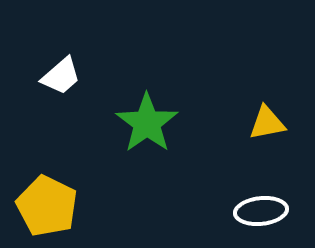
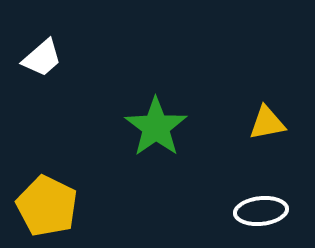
white trapezoid: moved 19 px left, 18 px up
green star: moved 9 px right, 4 px down
